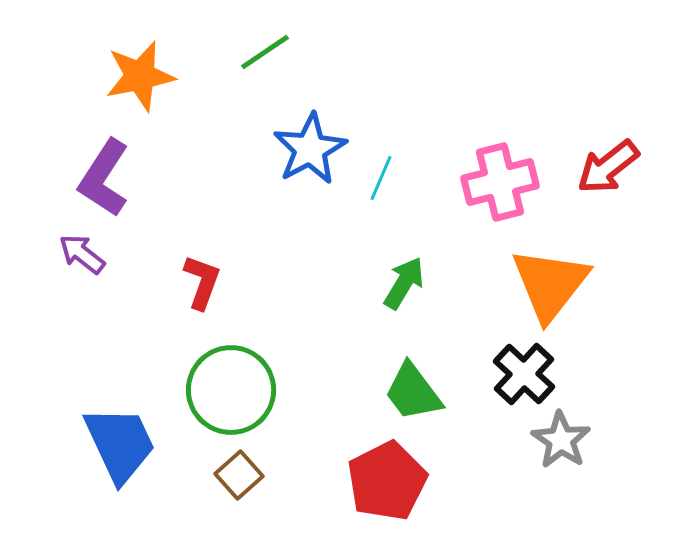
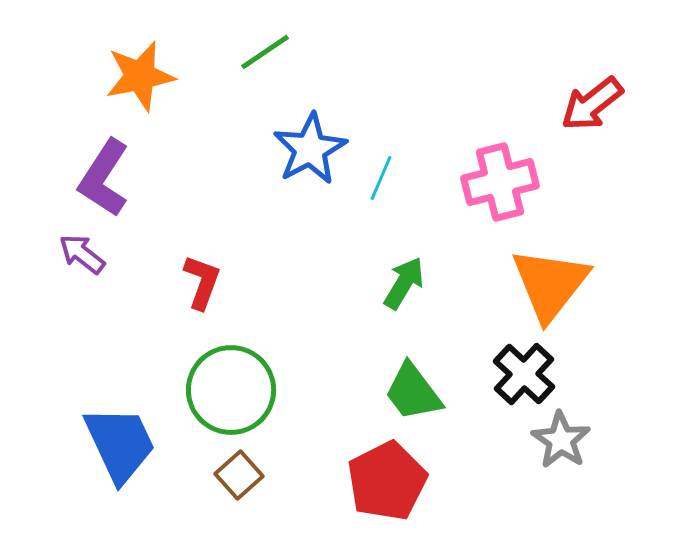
red arrow: moved 16 px left, 63 px up
